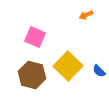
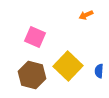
blue semicircle: rotated 48 degrees clockwise
